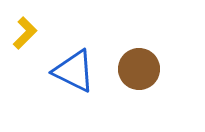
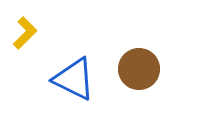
blue triangle: moved 8 px down
